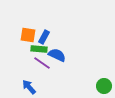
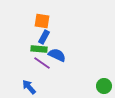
orange square: moved 14 px right, 14 px up
